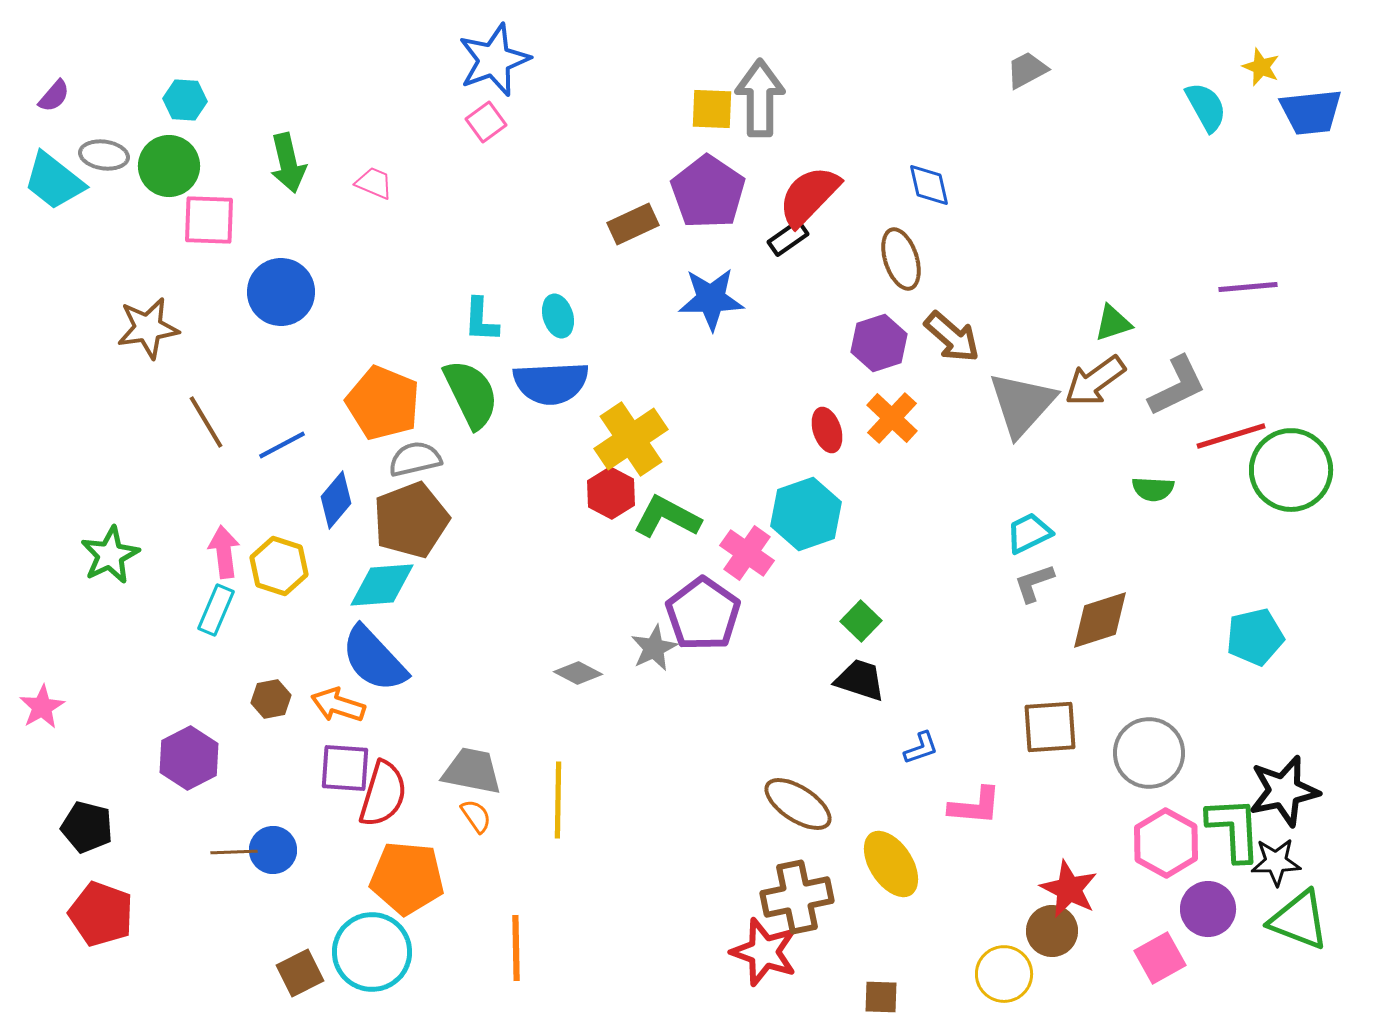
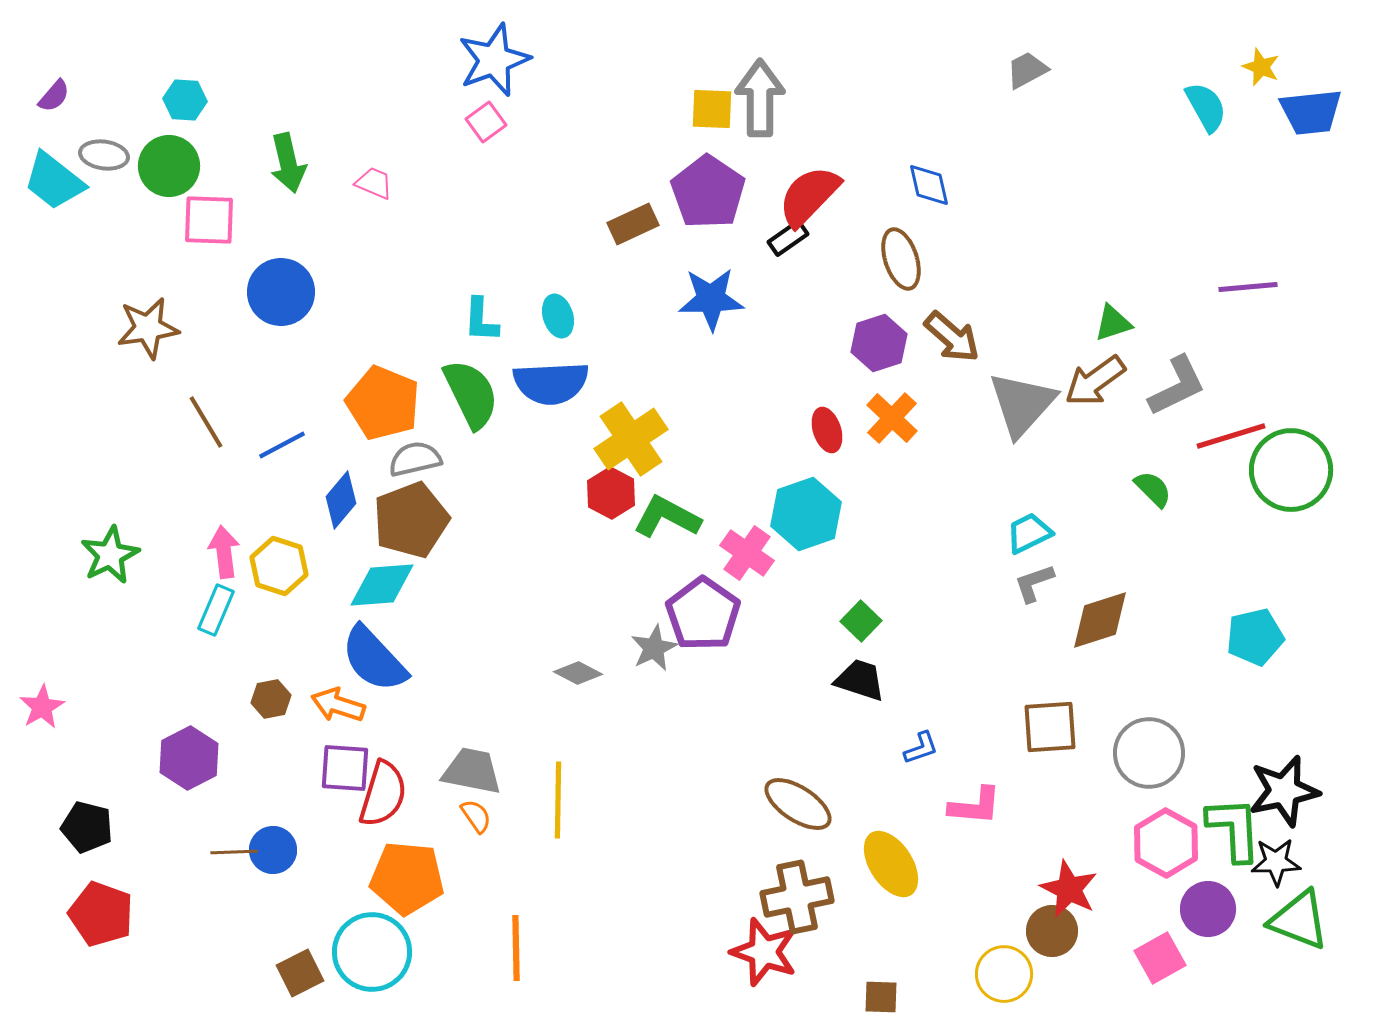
green semicircle at (1153, 489): rotated 138 degrees counterclockwise
blue diamond at (336, 500): moved 5 px right
